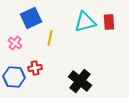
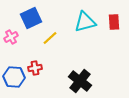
red rectangle: moved 5 px right
yellow line: rotated 35 degrees clockwise
pink cross: moved 4 px left, 6 px up; rotated 24 degrees clockwise
